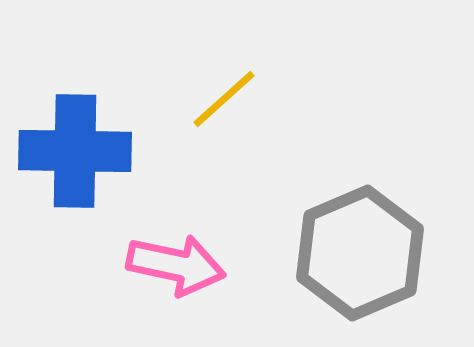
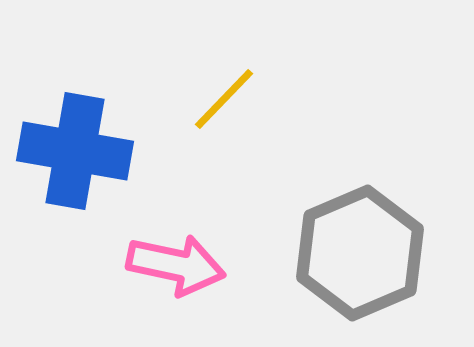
yellow line: rotated 4 degrees counterclockwise
blue cross: rotated 9 degrees clockwise
